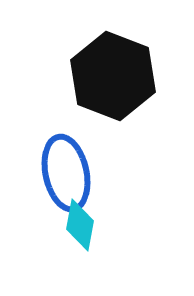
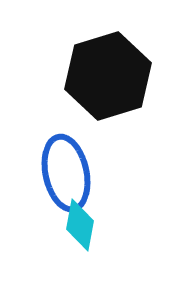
black hexagon: moved 5 px left; rotated 22 degrees clockwise
